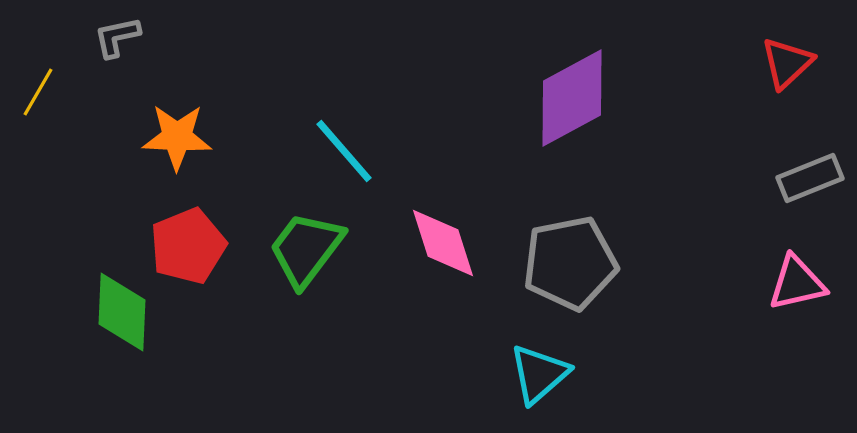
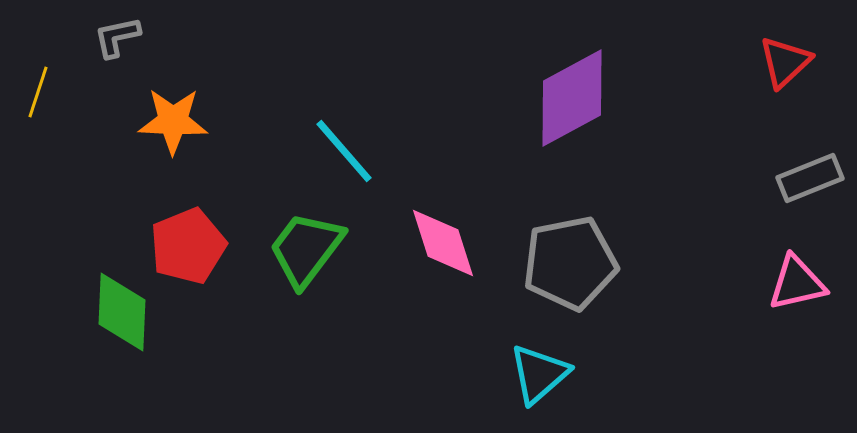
red triangle: moved 2 px left, 1 px up
yellow line: rotated 12 degrees counterclockwise
orange star: moved 4 px left, 16 px up
